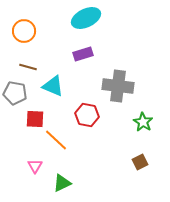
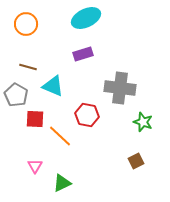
orange circle: moved 2 px right, 7 px up
gray cross: moved 2 px right, 2 px down
gray pentagon: moved 1 px right, 2 px down; rotated 20 degrees clockwise
green star: rotated 12 degrees counterclockwise
orange line: moved 4 px right, 4 px up
brown square: moved 4 px left, 1 px up
